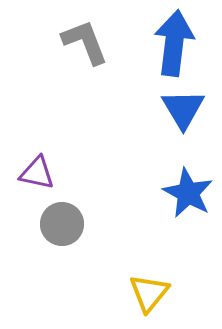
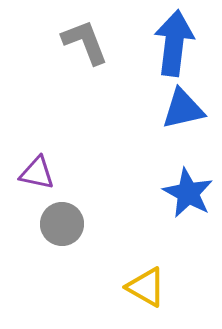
blue triangle: rotated 48 degrees clockwise
yellow triangle: moved 3 px left, 6 px up; rotated 39 degrees counterclockwise
